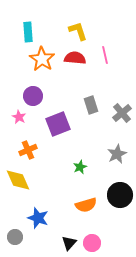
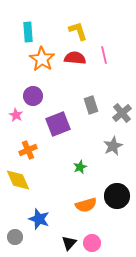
pink line: moved 1 px left
pink star: moved 3 px left, 2 px up
gray star: moved 4 px left, 8 px up
black circle: moved 3 px left, 1 px down
blue star: moved 1 px right, 1 px down
